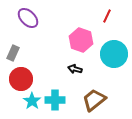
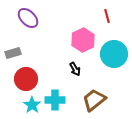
red line: rotated 40 degrees counterclockwise
pink hexagon: moved 2 px right; rotated 15 degrees clockwise
gray rectangle: rotated 49 degrees clockwise
black arrow: rotated 136 degrees counterclockwise
red circle: moved 5 px right
cyan star: moved 4 px down
